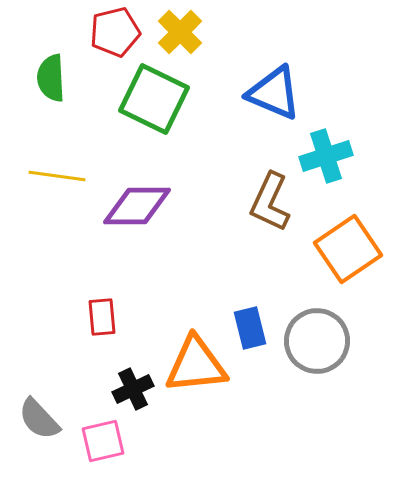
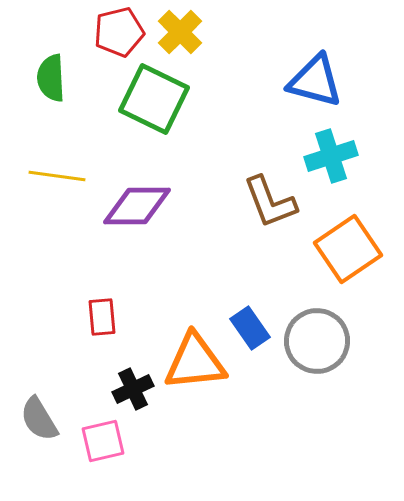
red pentagon: moved 4 px right
blue triangle: moved 41 px right, 12 px up; rotated 8 degrees counterclockwise
cyan cross: moved 5 px right
brown L-shape: rotated 46 degrees counterclockwise
blue rectangle: rotated 21 degrees counterclockwise
orange triangle: moved 1 px left, 3 px up
gray semicircle: rotated 12 degrees clockwise
